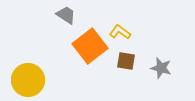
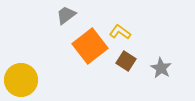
gray trapezoid: rotated 70 degrees counterclockwise
brown square: rotated 24 degrees clockwise
gray star: rotated 15 degrees clockwise
yellow circle: moved 7 px left
